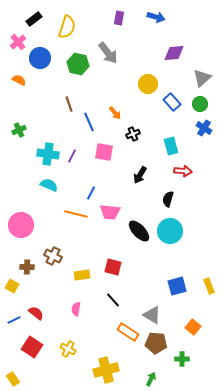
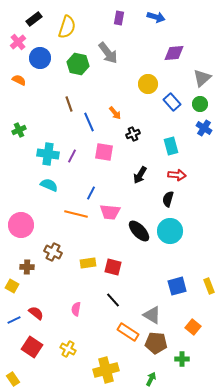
red arrow at (183, 171): moved 6 px left, 4 px down
brown cross at (53, 256): moved 4 px up
yellow rectangle at (82, 275): moved 6 px right, 12 px up
